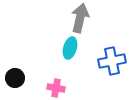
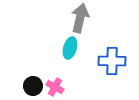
blue cross: rotated 12 degrees clockwise
black circle: moved 18 px right, 8 px down
pink cross: moved 1 px left, 1 px up; rotated 18 degrees clockwise
